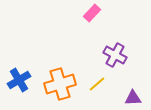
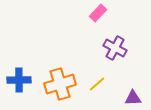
pink rectangle: moved 6 px right
purple cross: moved 7 px up
blue cross: rotated 30 degrees clockwise
